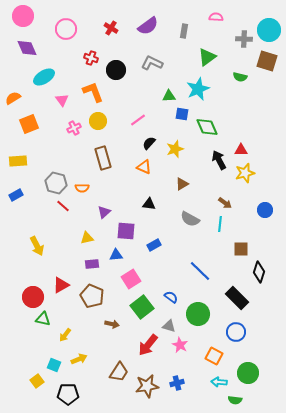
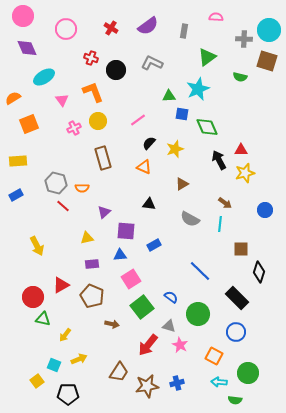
blue triangle at (116, 255): moved 4 px right
